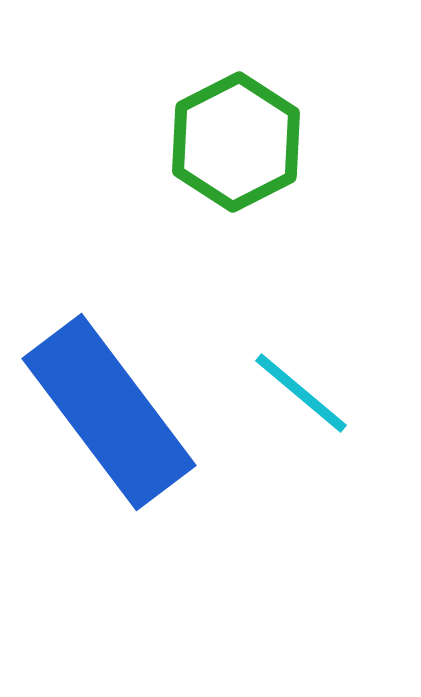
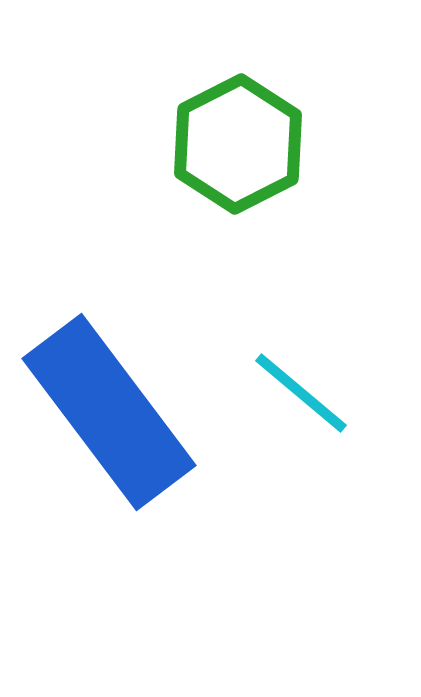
green hexagon: moved 2 px right, 2 px down
